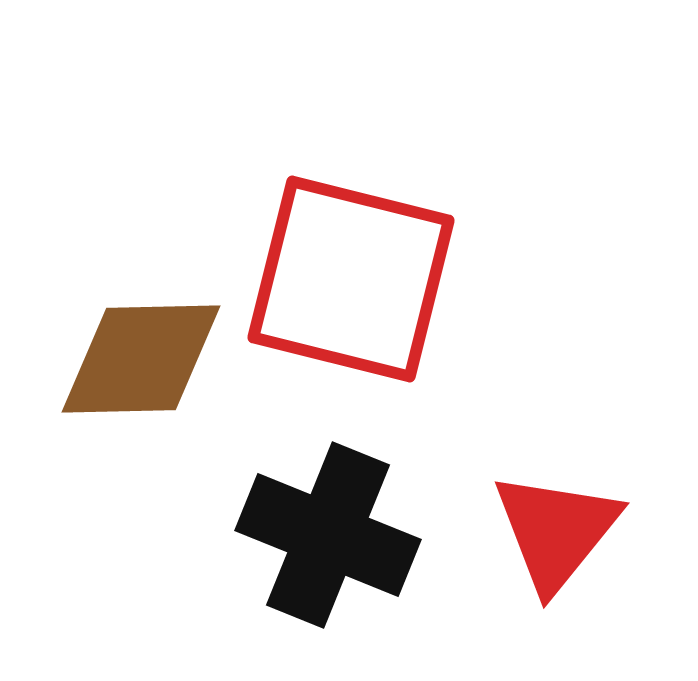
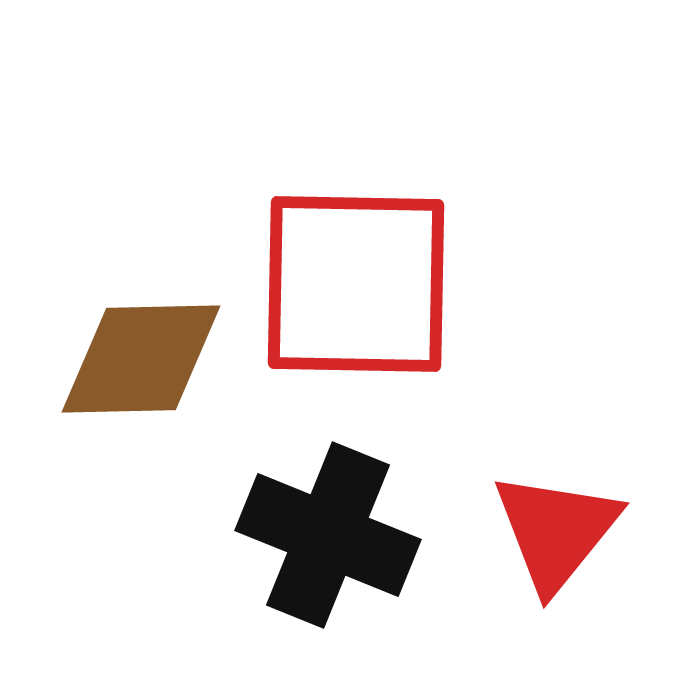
red square: moved 5 px right, 5 px down; rotated 13 degrees counterclockwise
